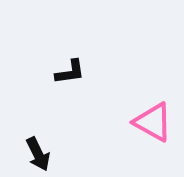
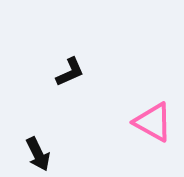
black L-shape: rotated 16 degrees counterclockwise
